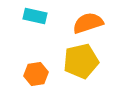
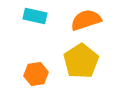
orange semicircle: moved 2 px left, 3 px up
yellow pentagon: rotated 20 degrees counterclockwise
